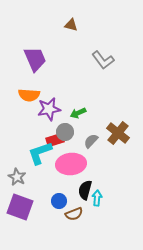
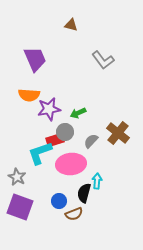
black semicircle: moved 1 px left, 3 px down
cyan arrow: moved 17 px up
